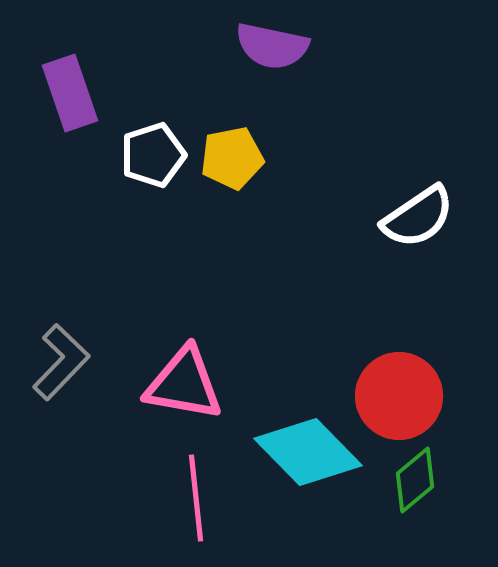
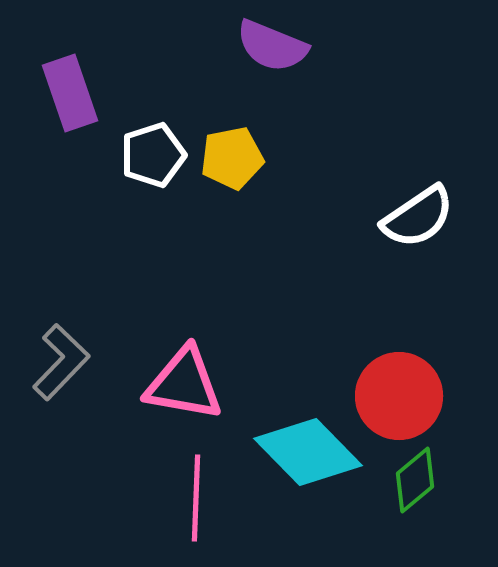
purple semicircle: rotated 10 degrees clockwise
pink line: rotated 8 degrees clockwise
